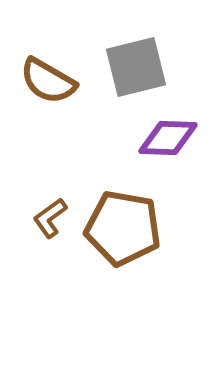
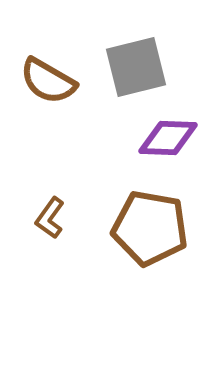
brown L-shape: rotated 18 degrees counterclockwise
brown pentagon: moved 27 px right
